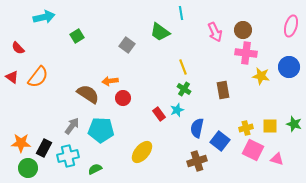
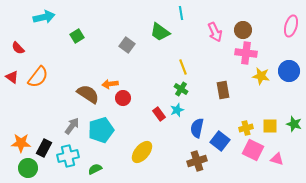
blue circle: moved 4 px down
orange arrow: moved 3 px down
green cross: moved 3 px left
cyan pentagon: rotated 20 degrees counterclockwise
